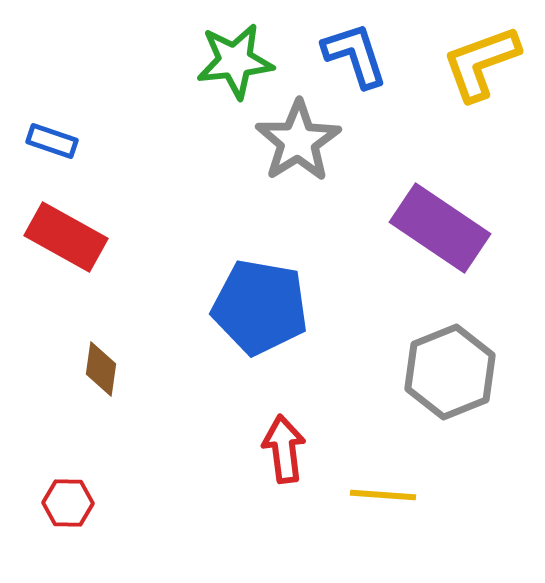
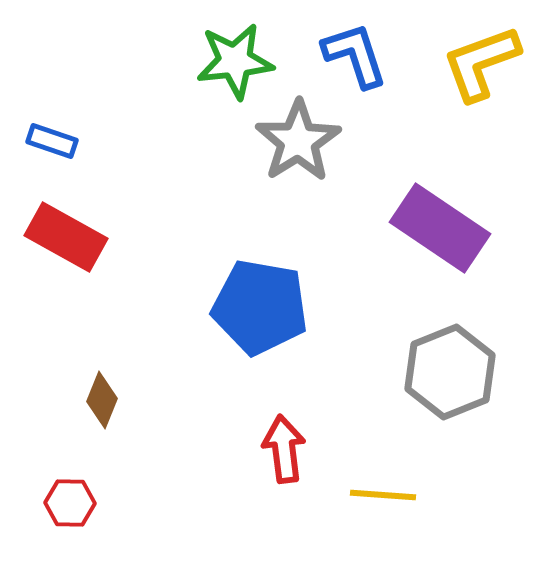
brown diamond: moved 1 px right, 31 px down; rotated 14 degrees clockwise
red hexagon: moved 2 px right
